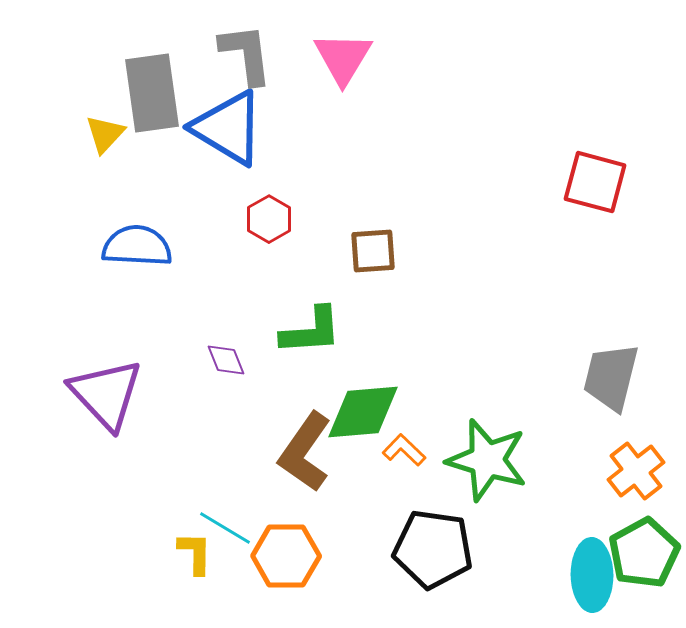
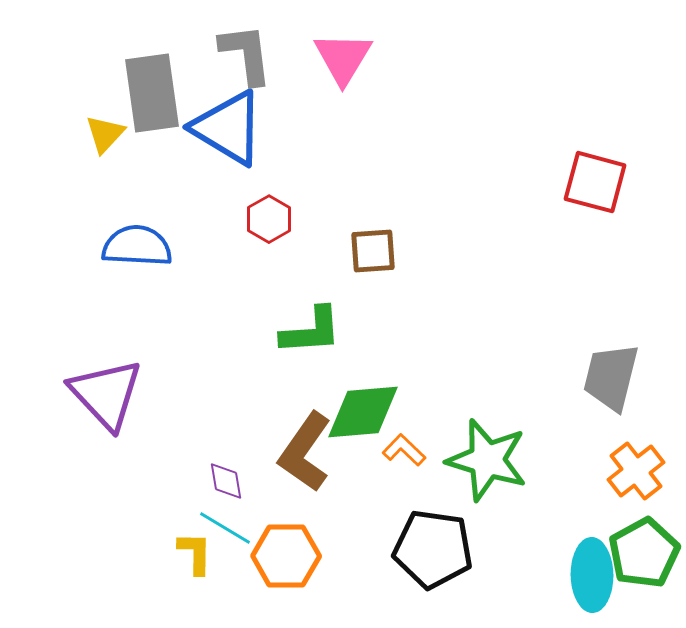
purple diamond: moved 121 px down; rotated 12 degrees clockwise
